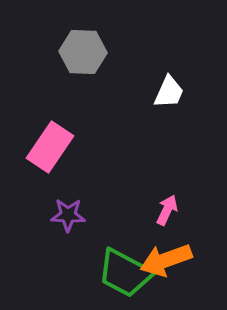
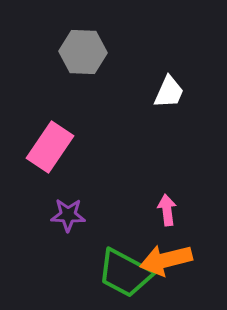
pink arrow: rotated 32 degrees counterclockwise
orange arrow: rotated 6 degrees clockwise
